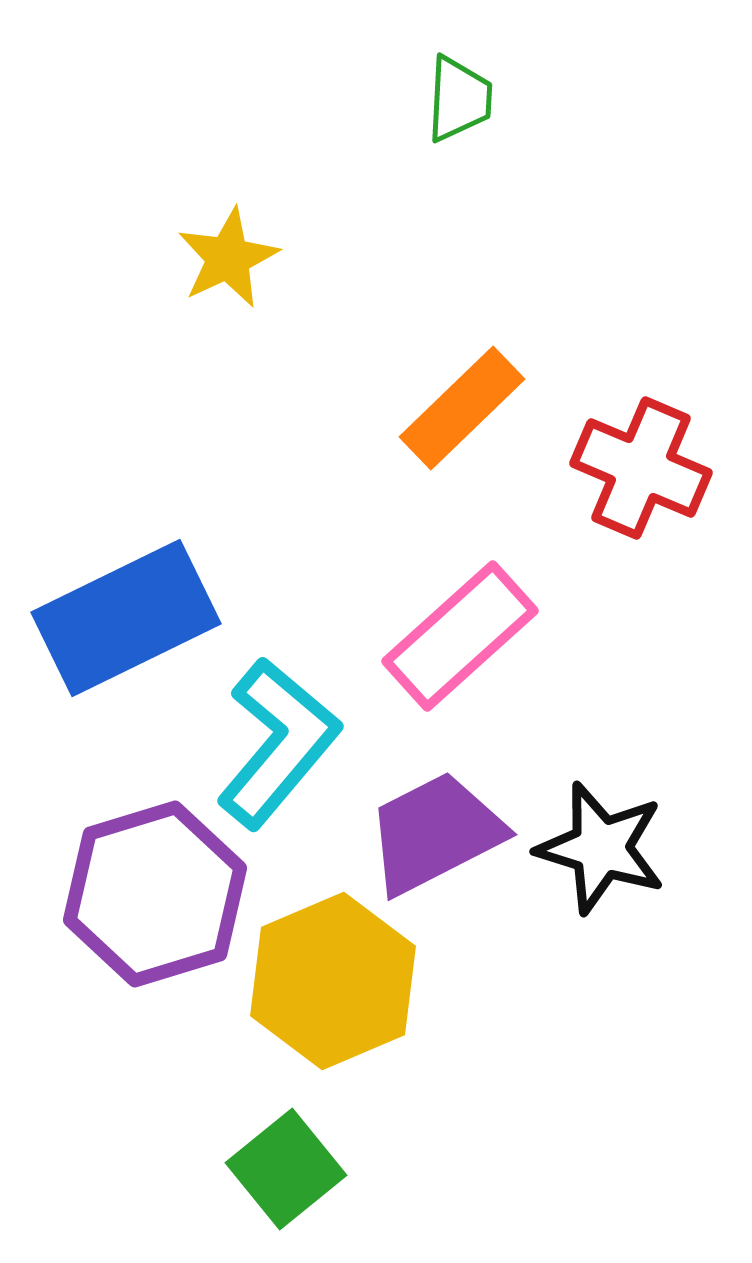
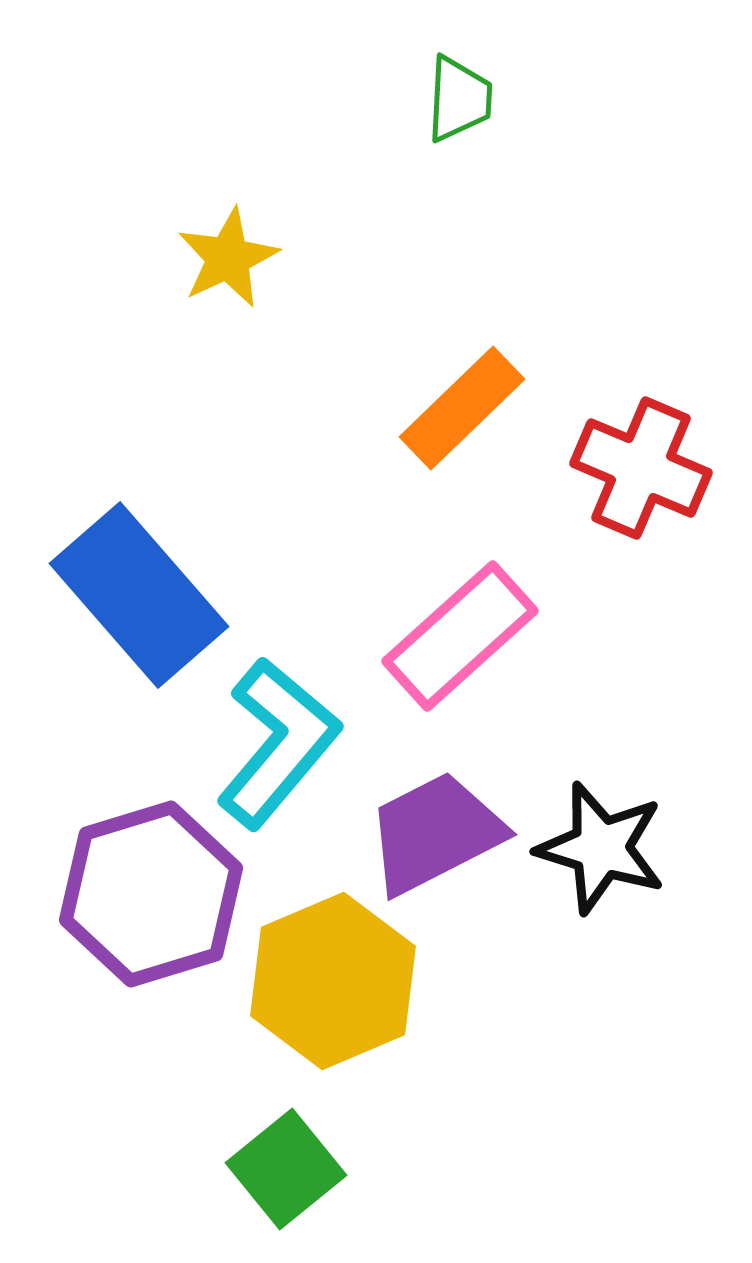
blue rectangle: moved 13 px right, 23 px up; rotated 75 degrees clockwise
purple hexagon: moved 4 px left
